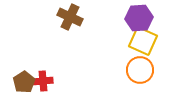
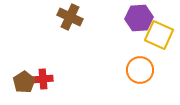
yellow square: moved 16 px right, 6 px up
red cross: moved 2 px up
